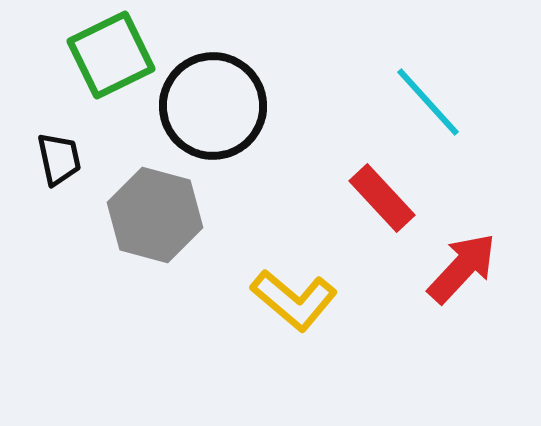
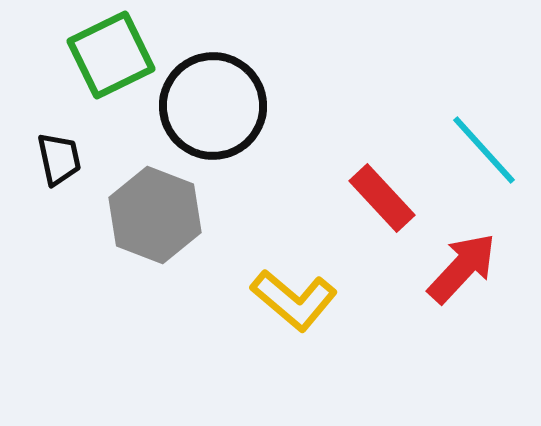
cyan line: moved 56 px right, 48 px down
gray hexagon: rotated 6 degrees clockwise
